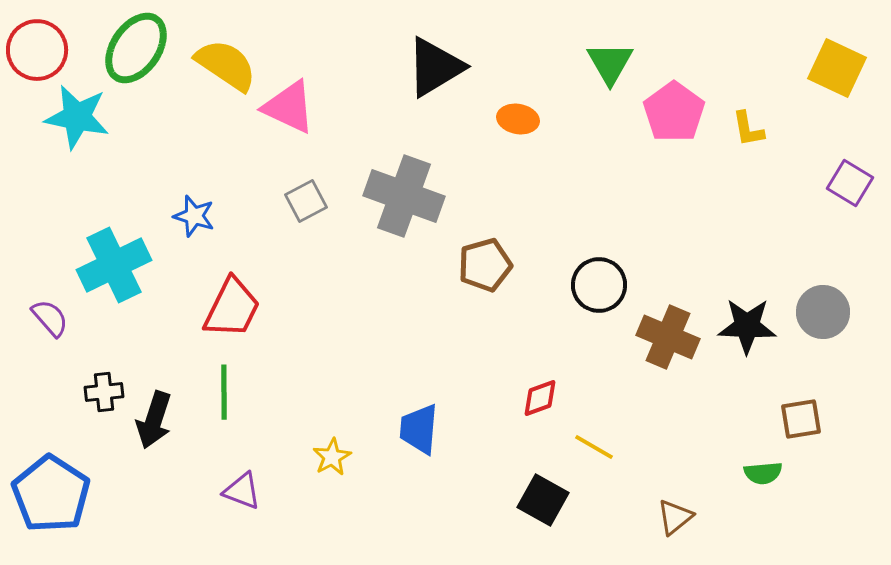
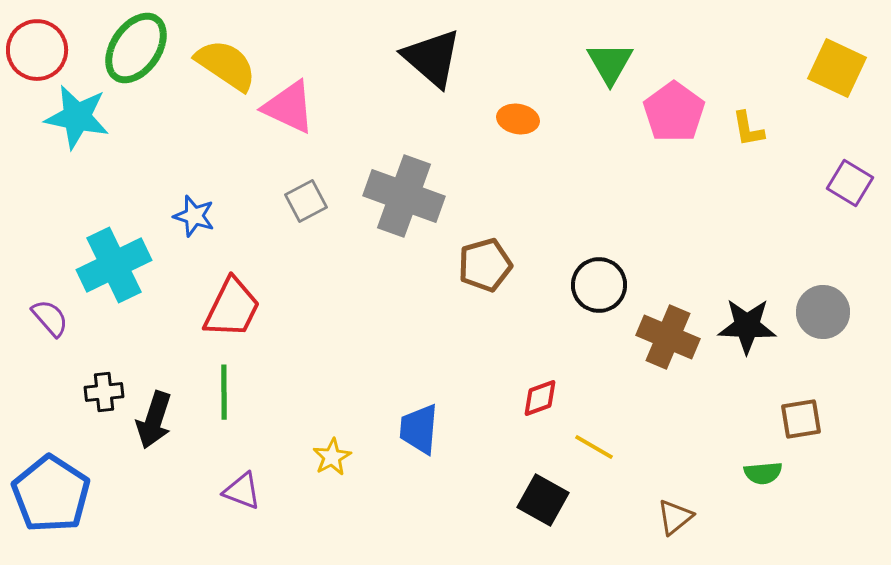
black triangle: moved 3 px left, 9 px up; rotated 48 degrees counterclockwise
